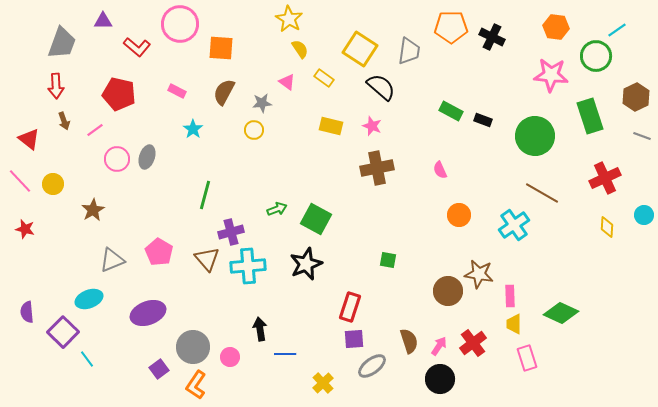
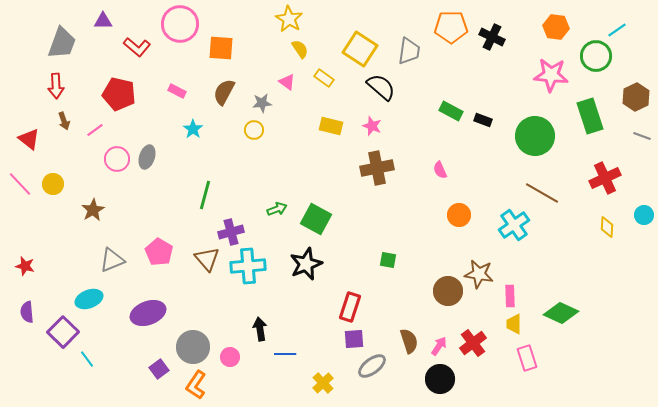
pink line at (20, 181): moved 3 px down
red star at (25, 229): moved 37 px down
